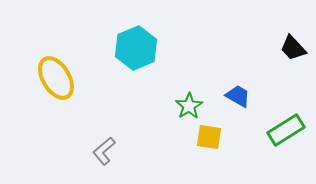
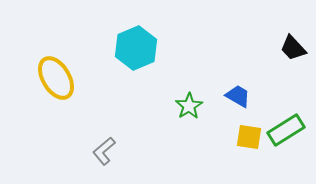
yellow square: moved 40 px right
